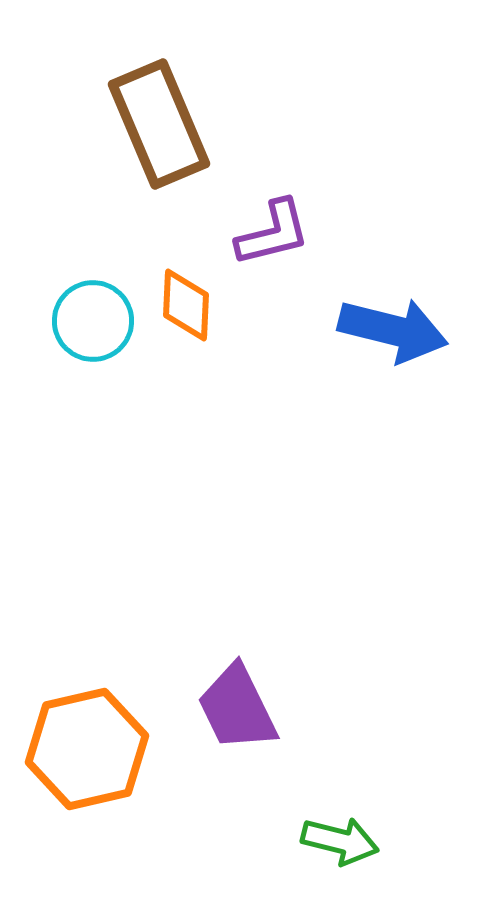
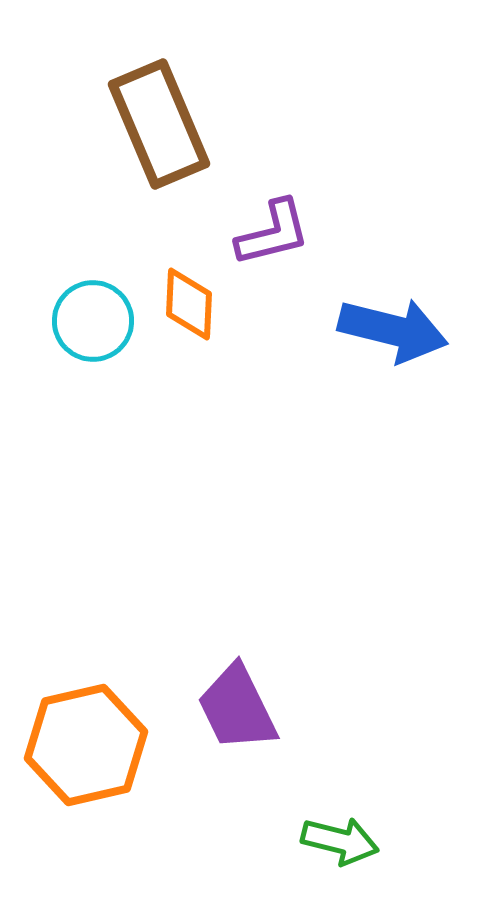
orange diamond: moved 3 px right, 1 px up
orange hexagon: moved 1 px left, 4 px up
